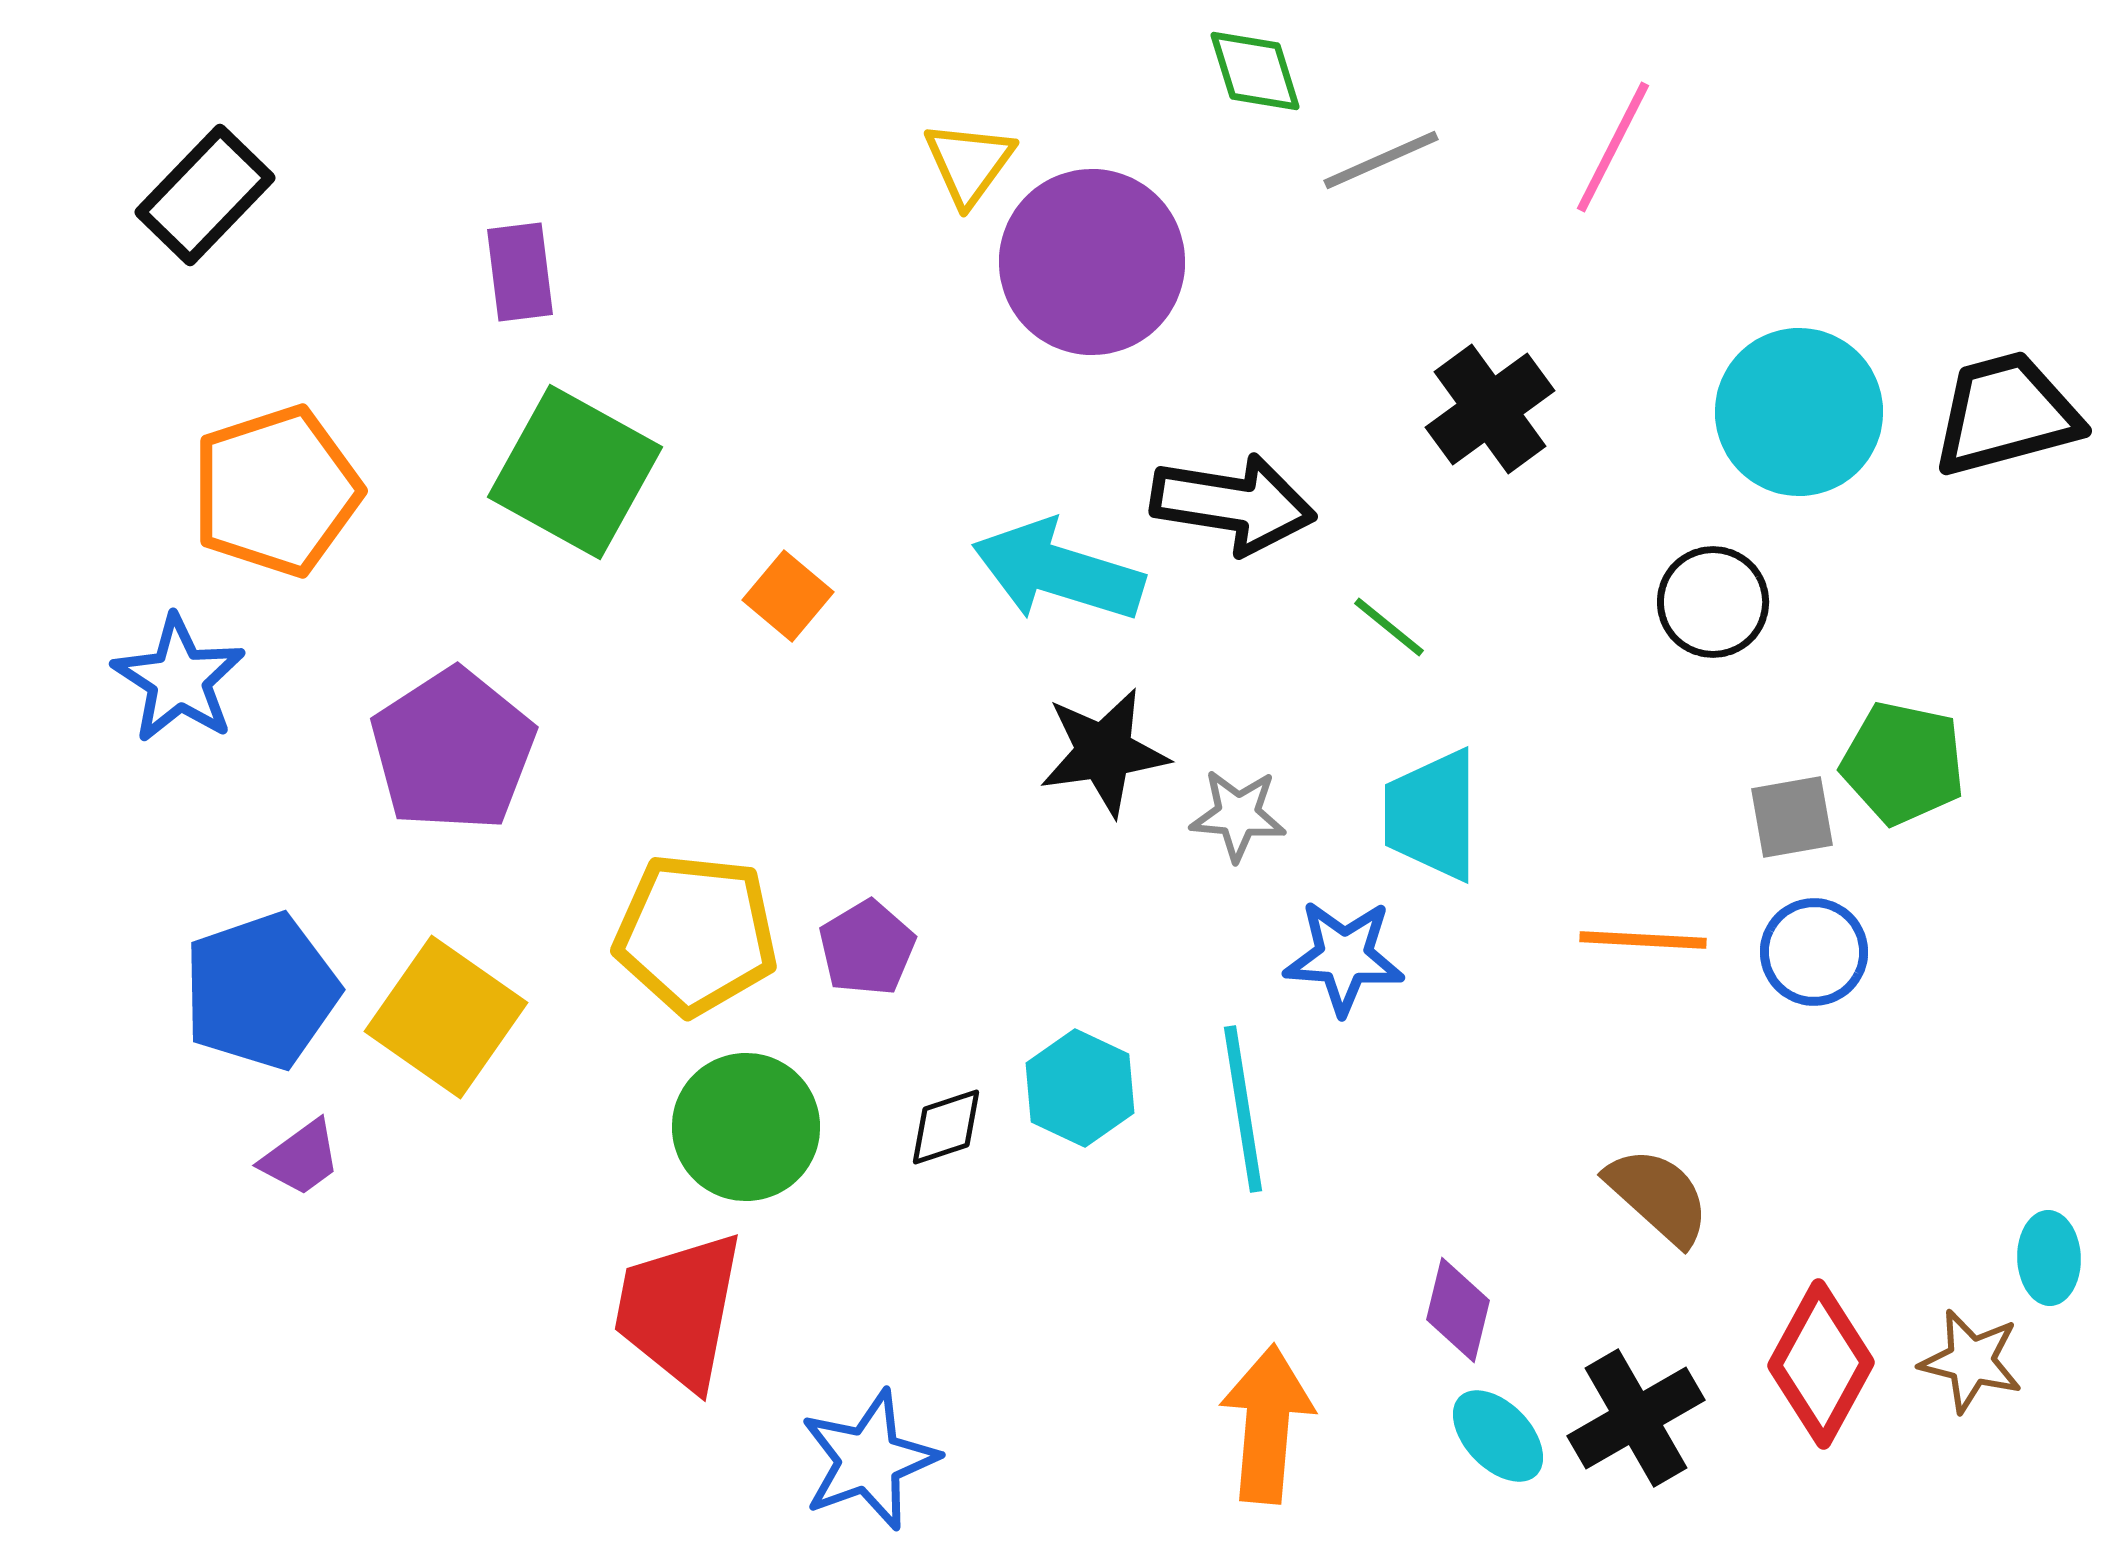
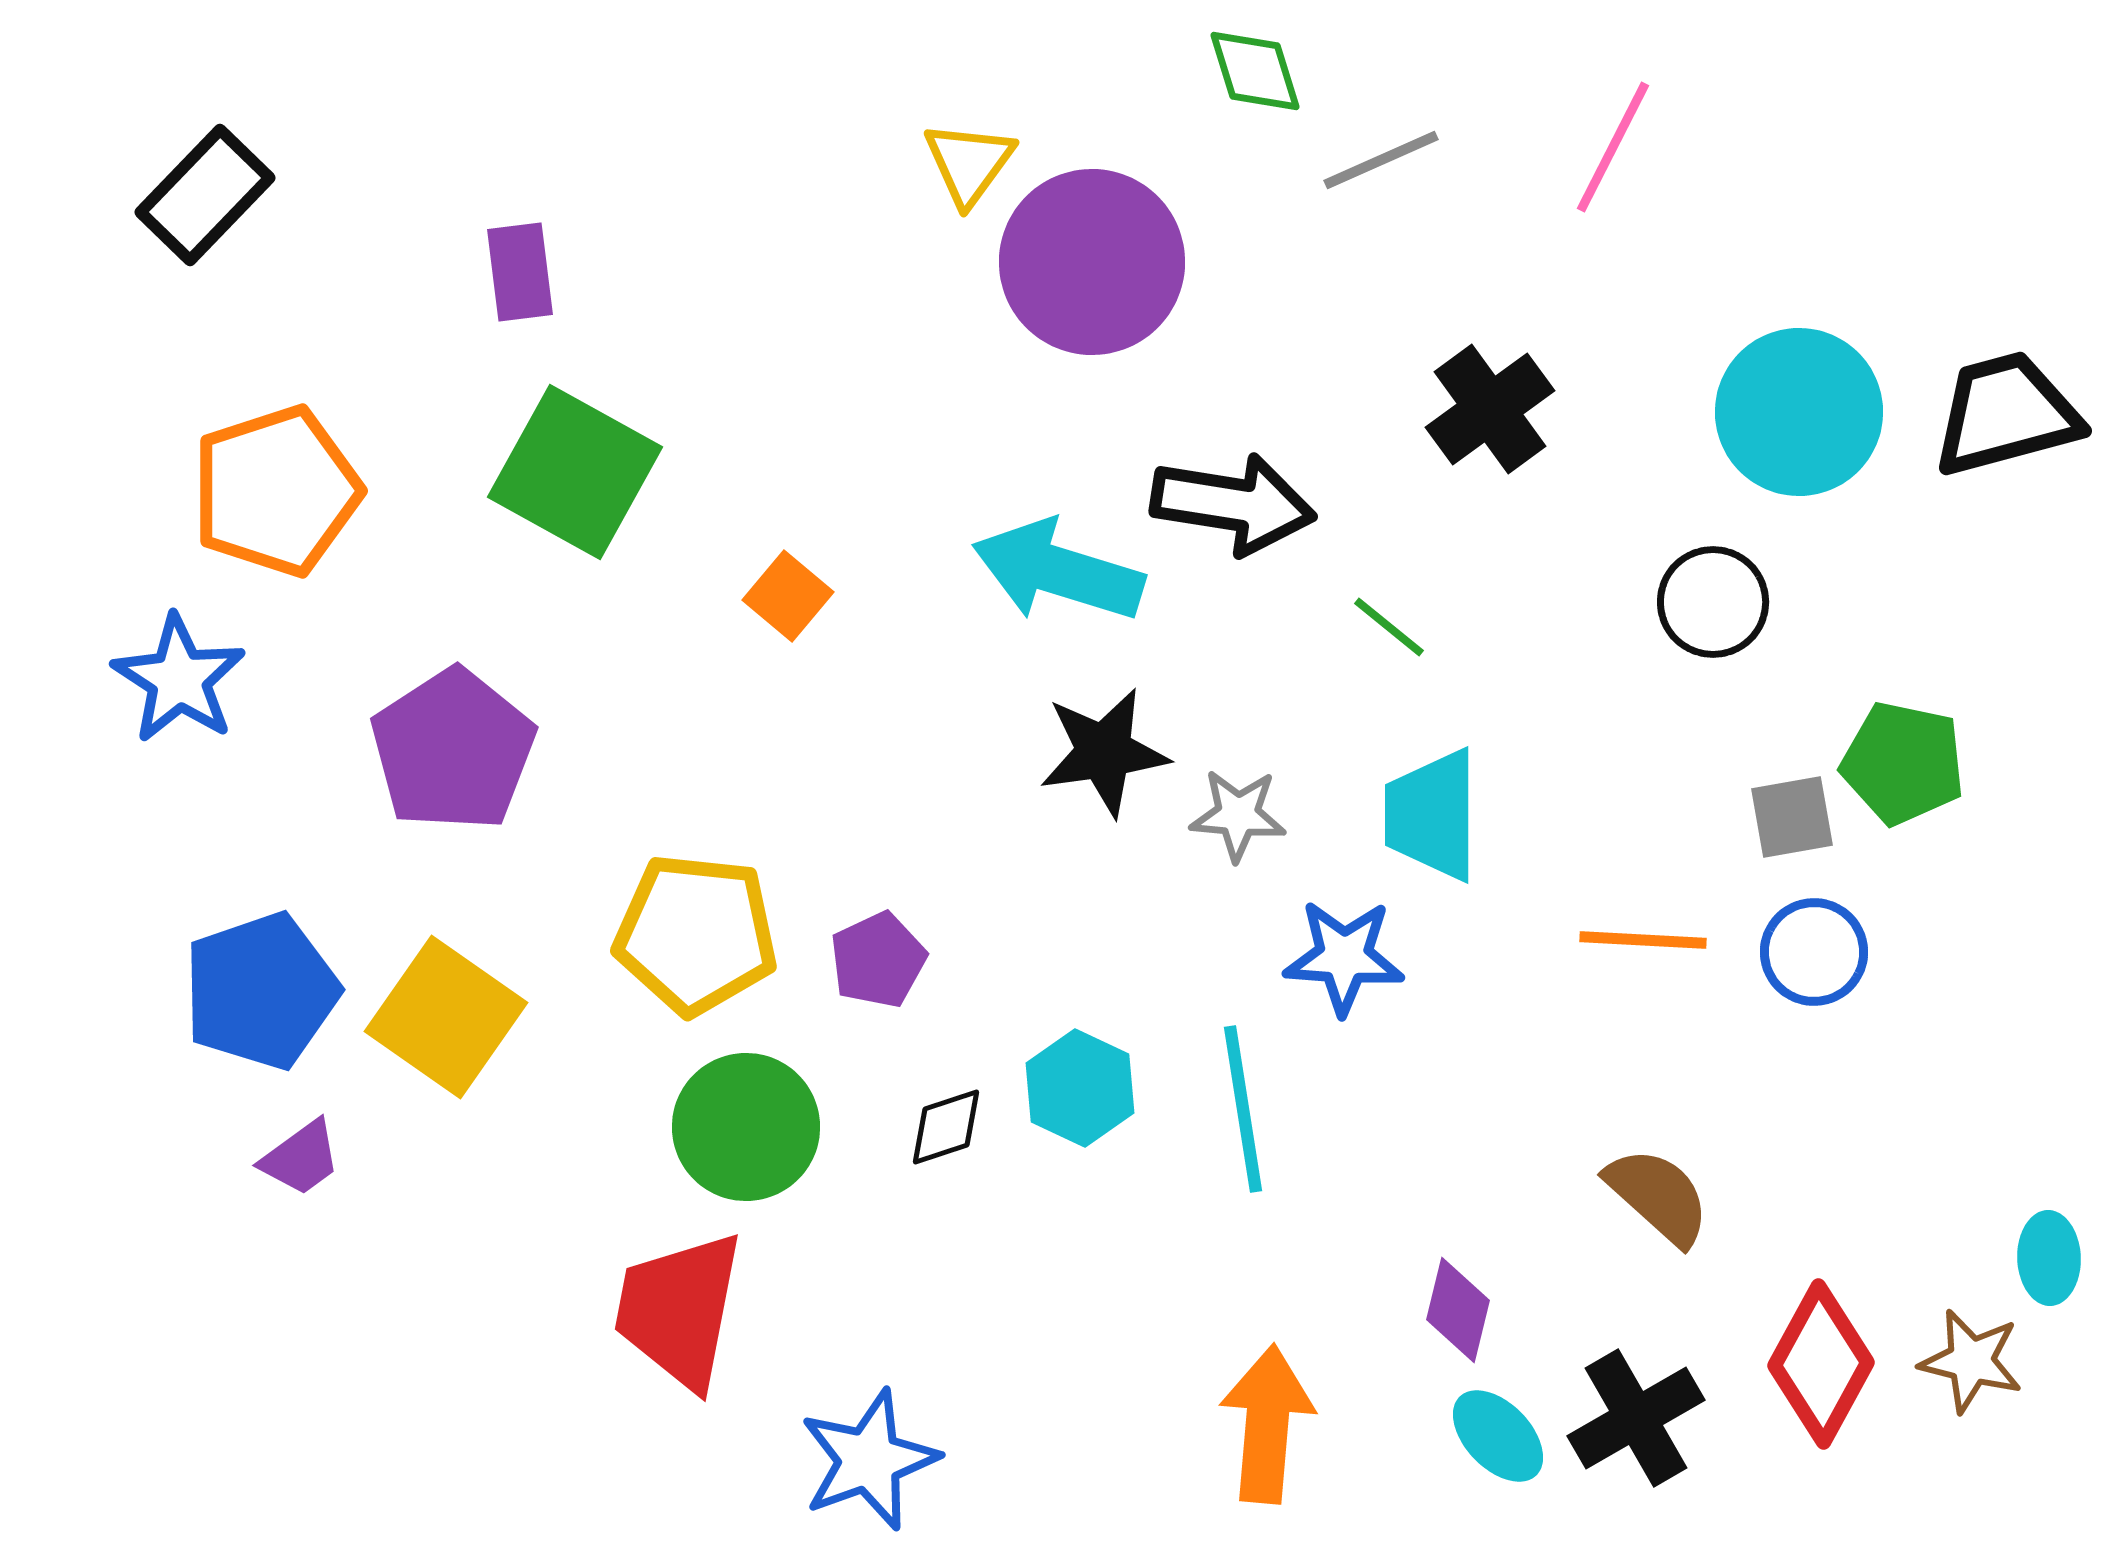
purple pentagon at (867, 948): moved 11 px right, 12 px down; rotated 6 degrees clockwise
